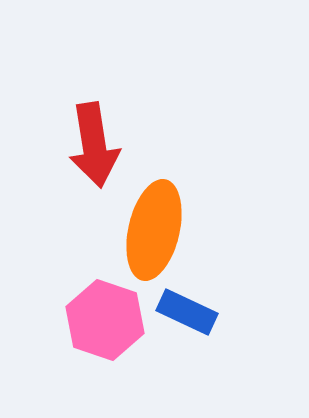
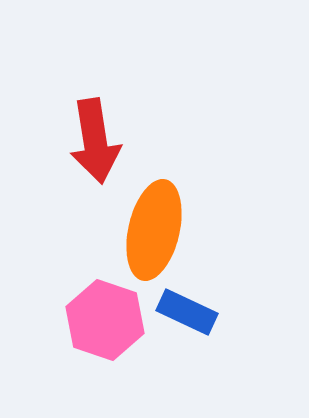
red arrow: moved 1 px right, 4 px up
